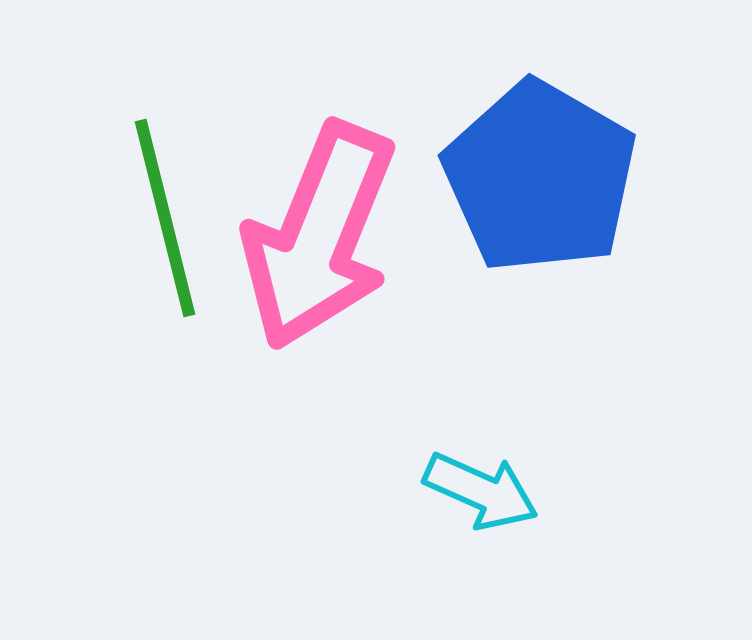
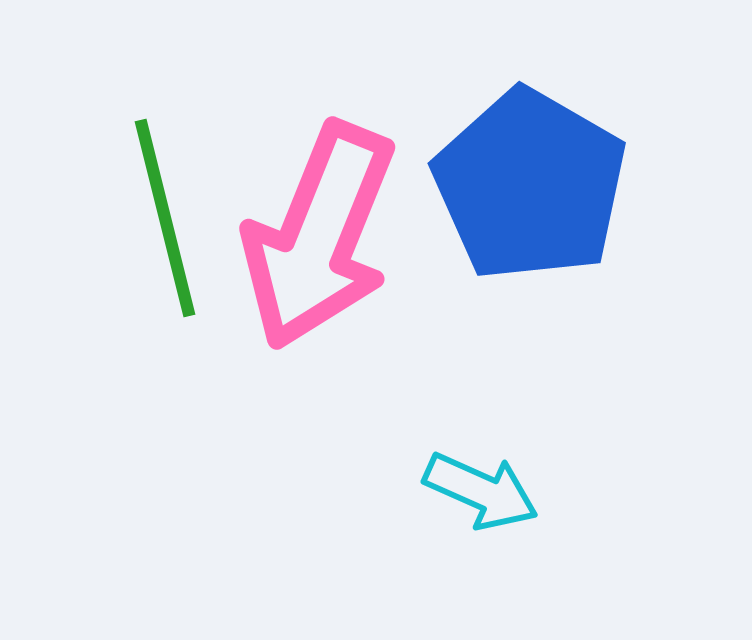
blue pentagon: moved 10 px left, 8 px down
